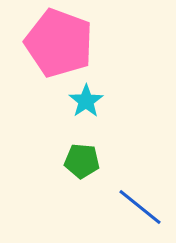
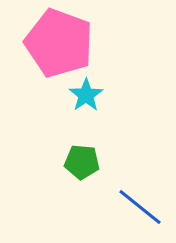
cyan star: moved 6 px up
green pentagon: moved 1 px down
